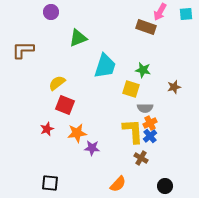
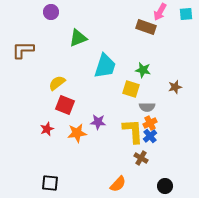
brown star: moved 1 px right
gray semicircle: moved 2 px right, 1 px up
purple star: moved 6 px right, 26 px up
